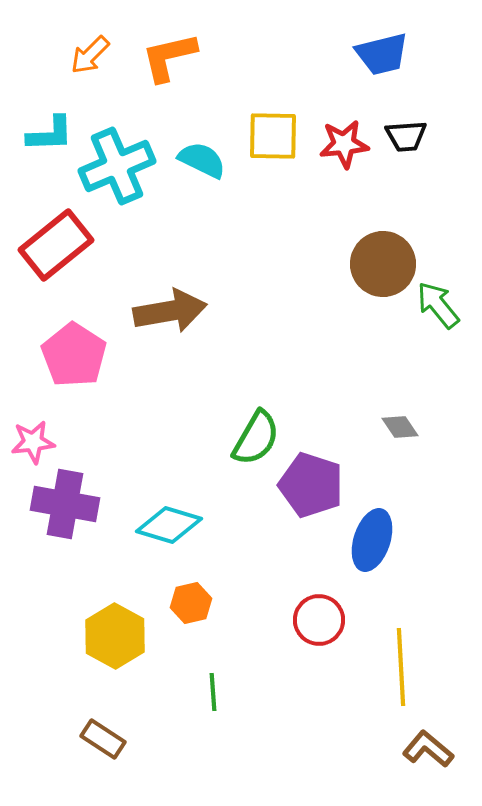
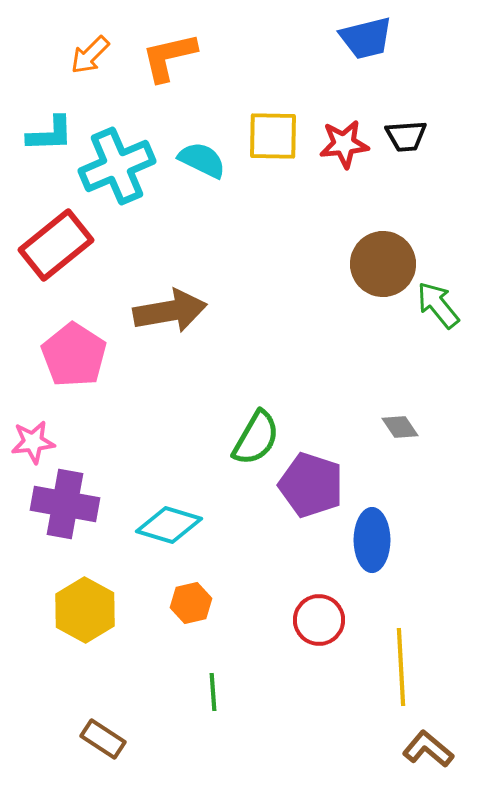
blue trapezoid: moved 16 px left, 16 px up
blue ellipse: rotated 18 degrees counterclockwise
yellow hexagon: moved 30 px left, 26 px up
